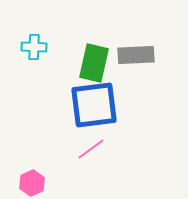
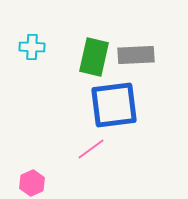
cyan cross: moved 2 px left
green rectangle: moved 6 px up
blue square: moved 20 px right
